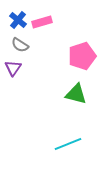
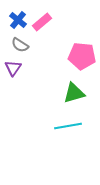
pink rectangle: rotated 24 degrees counterclockwise
pink pentagon: rotated 24 degrees clockwise
green triangle: moved 2 px left, 1 px up; rotated 30 degrees counterclockwise
cyan line: moved 18 px up; rotated 12 degrees clockwise
